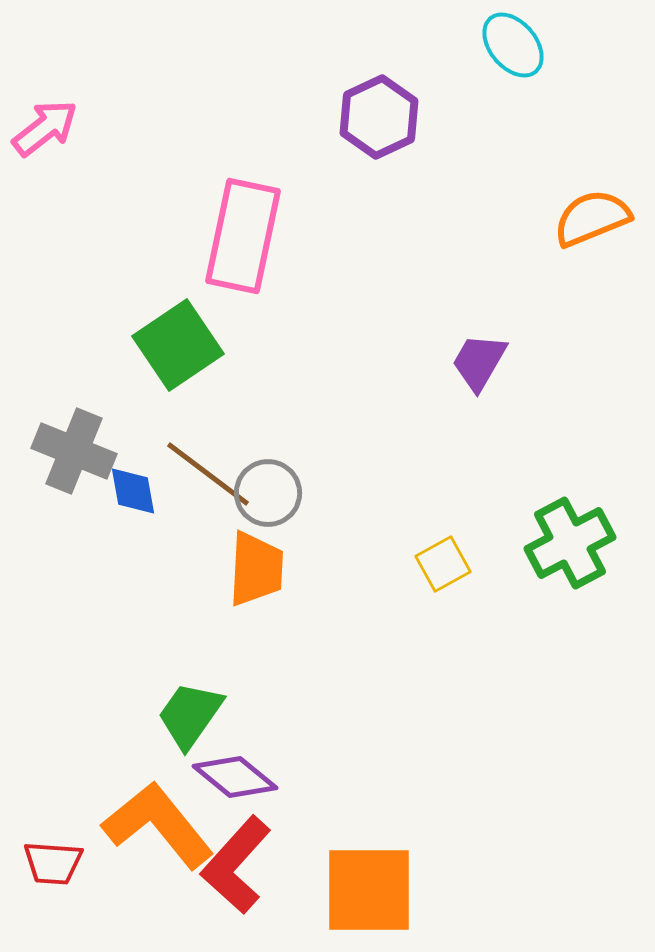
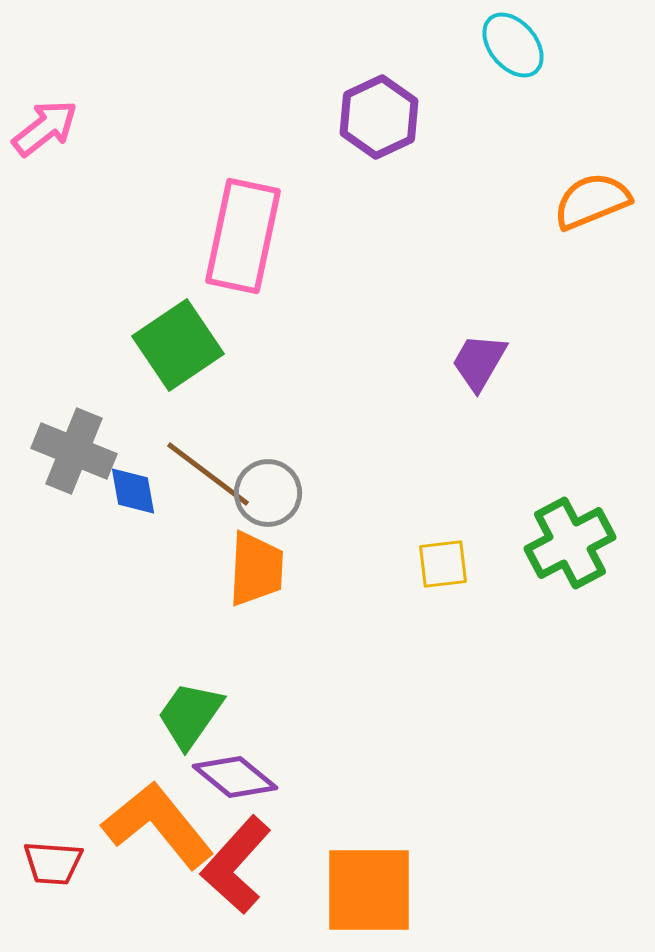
orange semicircle: moved 17 px up
yellow square: rotated 22 degrees clockwise
